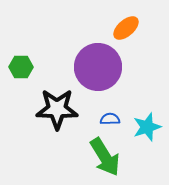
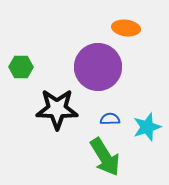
orange ellipse: rotated 48 degrees clockwise
